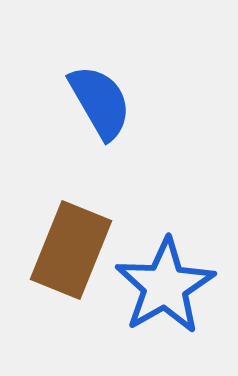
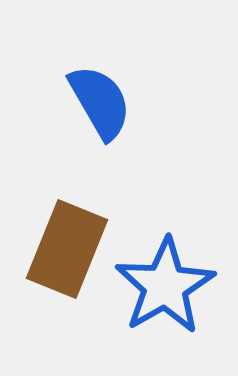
brown rectangle: moved 4 px left, 1 px up
